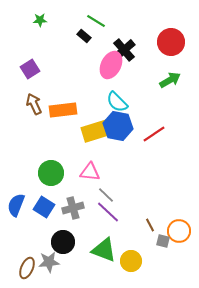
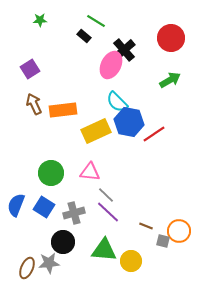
red circle: moved 4 px up
blue hexagon: moved 11 px right, 4 px up
yellow rectangle: rotated 8 degrees counterclockwise
gray cross: moved 1 px right, 5 px down
brown line: moved 4 px left, 1 px down; rotated 40 degrees counterclockwise
green triangle: rotated 16 degrees counterclockwise
gray star: moved 1 px down
